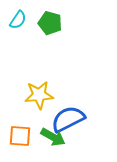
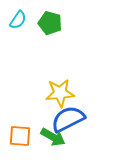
yellow star: moved 21 px right, 2 px up
